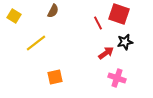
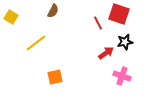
yellow square: moved 3 px left, 1 px down
pink cross: moved 5 px right, 2 px up
